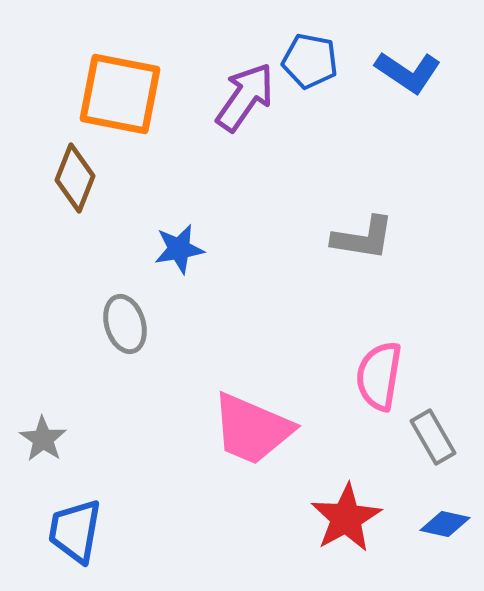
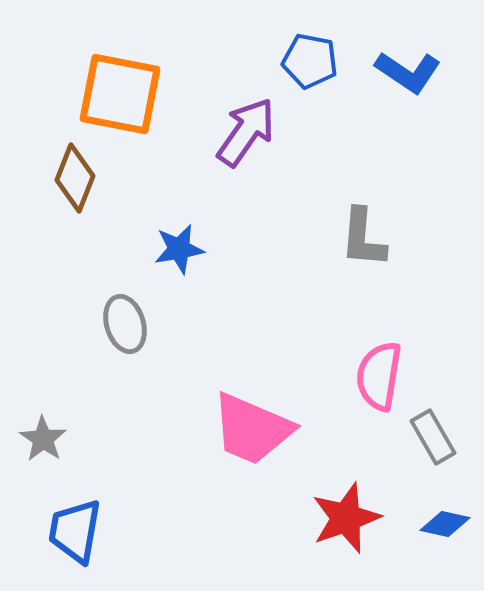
purple arrow: moved 1 px right, 35 px down
gray L-shape: rotated 86 degrees clockwise
red star: rotated 10 degrees clockwise
